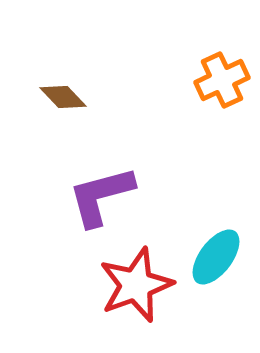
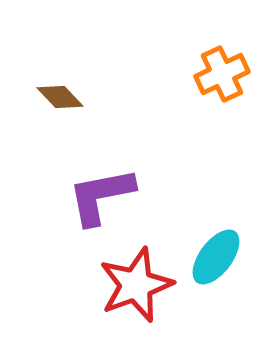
orange cross: moved 6 px up
brown diamond: moved 3 px left
purple L-shape: rotated 4 degrees clockwise
